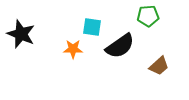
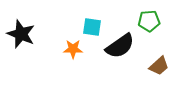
green pentagon: moved 1 px right, 5 px down
